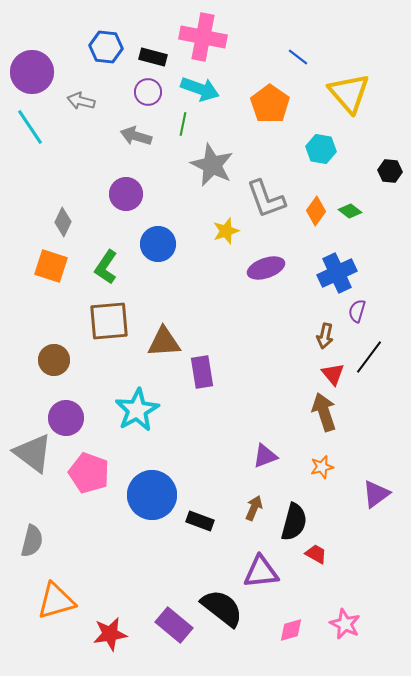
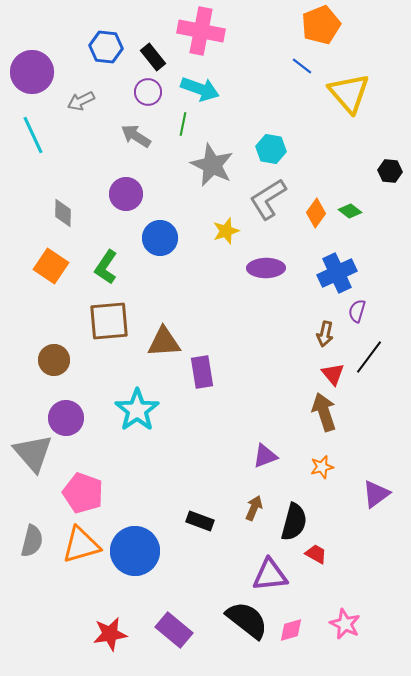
pink cross at (203, 37): moved 2 px left, 6 px up
black rectangle at (153, 57): rotated 36 degrees clockwise
blue line at (298, 57): moved 4 px right, 9 px down
gray arrow at (81, 101): rotated 40 degrees counterclockwise
orange pentagon at (270, 104): moved 51 px right, 79 px up; rotated 15 degrees clockwise
cyan line at (30, 127): moved 3 px right, 8 px down; rotated 9 degrees clockwise
gray arrow at (136, 136): rotated 16 degrees clockwise
cyan hexagon at (321, 149): moved 50 px left
gray L-shape at (266, 199): moved 2 px right; rotated 78 degrees clockwise
orange diamond at (316, 211): moved 2 px down
gray diamond at (63, 222): moved 9 px up; rotated 24 degrees counterclockwise
blue circle at (158, 244): moved 2 px right, 6 px up
orange square at (51, 266): rotated 16 degrees clockwise
purple ellipse at (266, 268): rotated 18 degrees clockwise
brown arrow at (325, 336): moved 2 px up
cyan star at (137, 410): rotated 6 degrees counterclockwise
gray triangle at (33, 453): rotated 12 degrees clockwise
pink pentagon at (89, 473): moved 6 px left, 20 px down
blue circle at (152, 495): moved 17 px left, 56 px down
purple triangle at (261, 572): moved 9 px right, 3 px down
orange triangle at (56, 601): moved 25 px right, 56 px up
black semicircle at (222, 608): moved 25 px right, 12 px down
purple rectangle at (174, 625): moved 5 px down
